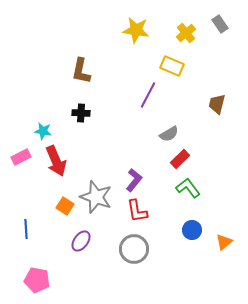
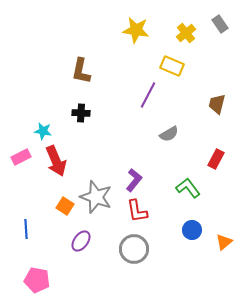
red rectangle: moved 36 px right; rotated 18 degrees counterclockwise
